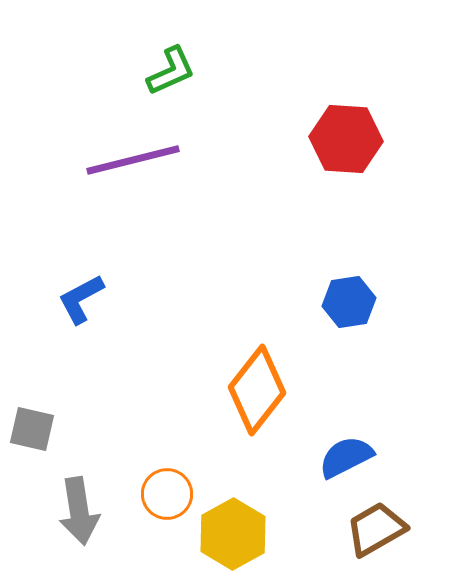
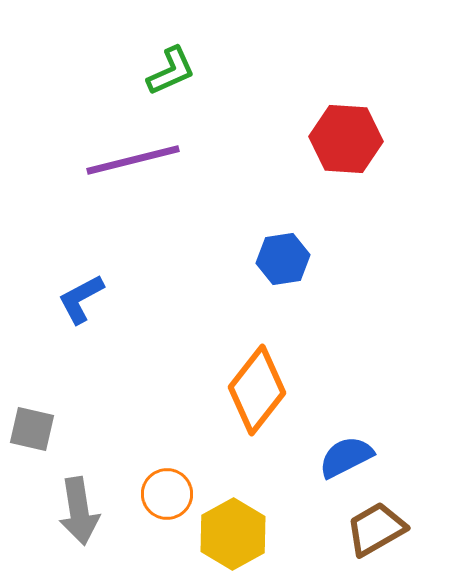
blue hexagon: moved 66 px left, 43 px up
